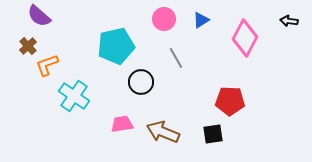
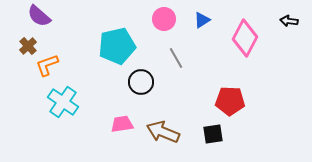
blue triangle: moved 1 px right
cyan pentagon: moved 1 px right
cyan cross: moved 11 px left, 6 px down
